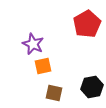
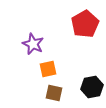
red pentagon: moved 2 px left
orange square: moved 5 px right, 3 px down
